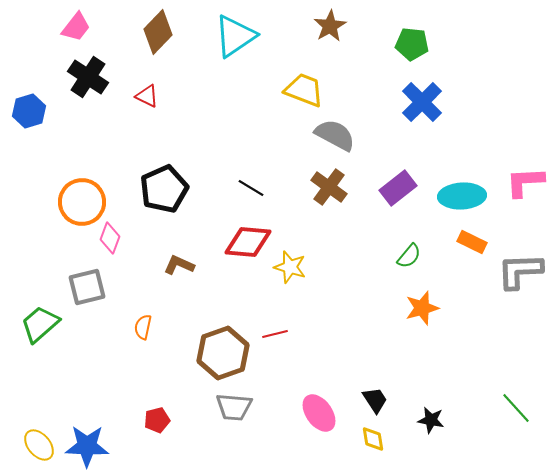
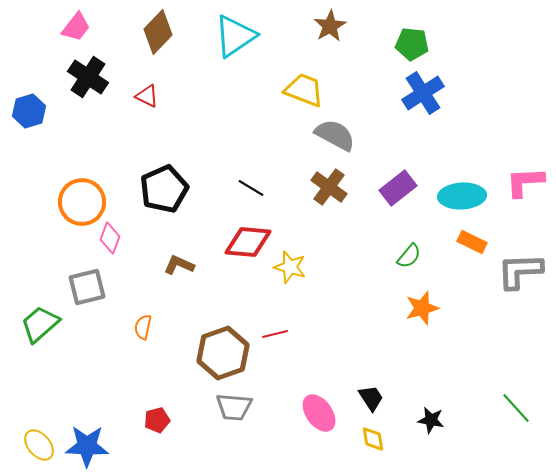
blue cross: moved 1 px right, 9 px up; rotated 12 degrees clockwise
black trapezoid: moved 4 px left, 2 px up
